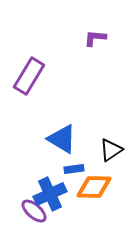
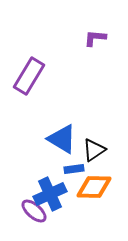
black triangle: moved 17 px left
